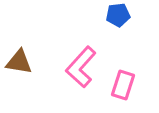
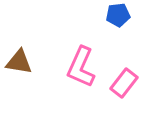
pink L-shape: rotated 18 degrees counterclockwise
pink rectangle: moved 1 px right, 2 px up; rotated 20 degrees clockwise
